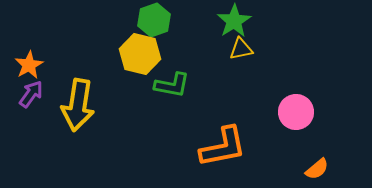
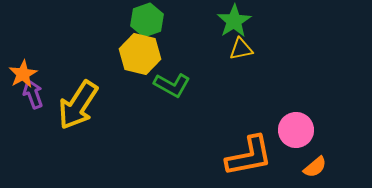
green hexagon: moved 7 px left
orange star: moved 6 px left, 9 px down
green L-shape: rotated 18 degrees clockwise
purple arrow: moved 2 px right; rotated 56 degrees counterclockwise
yellow arrow: rotated 24 degrees clockwise
pink circle: moved 18 px down
orange L-shape: moved 26 px right, 9 px down
orange semicircle: moved 2 px left, 2 px up
